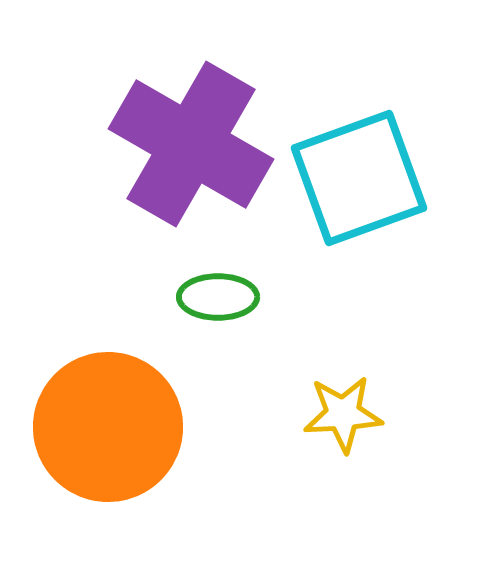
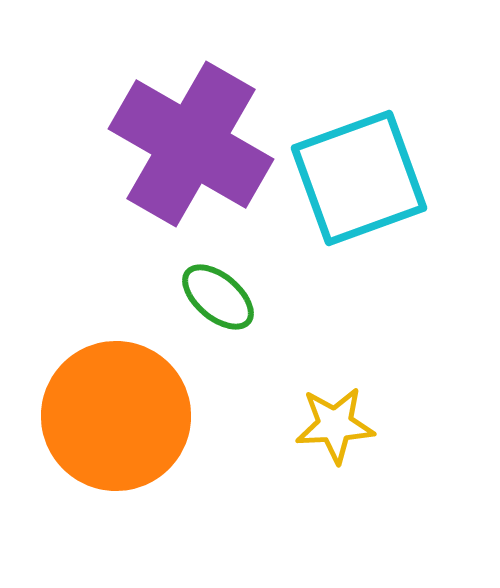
green ellipse: rotated 40 degrees clockwise
yellow star: moved 8 px left, 11 px down
orange circle: moved 8 px right, 11 px up
